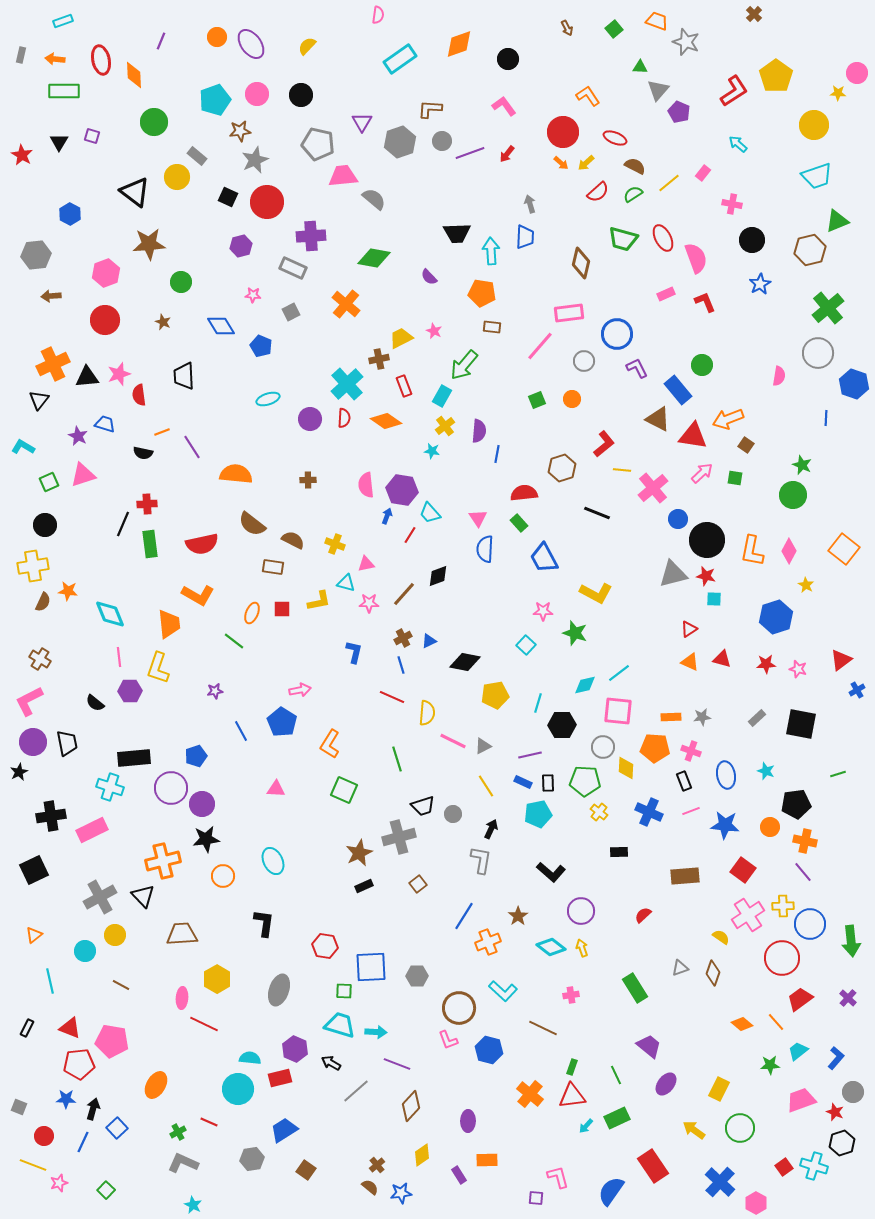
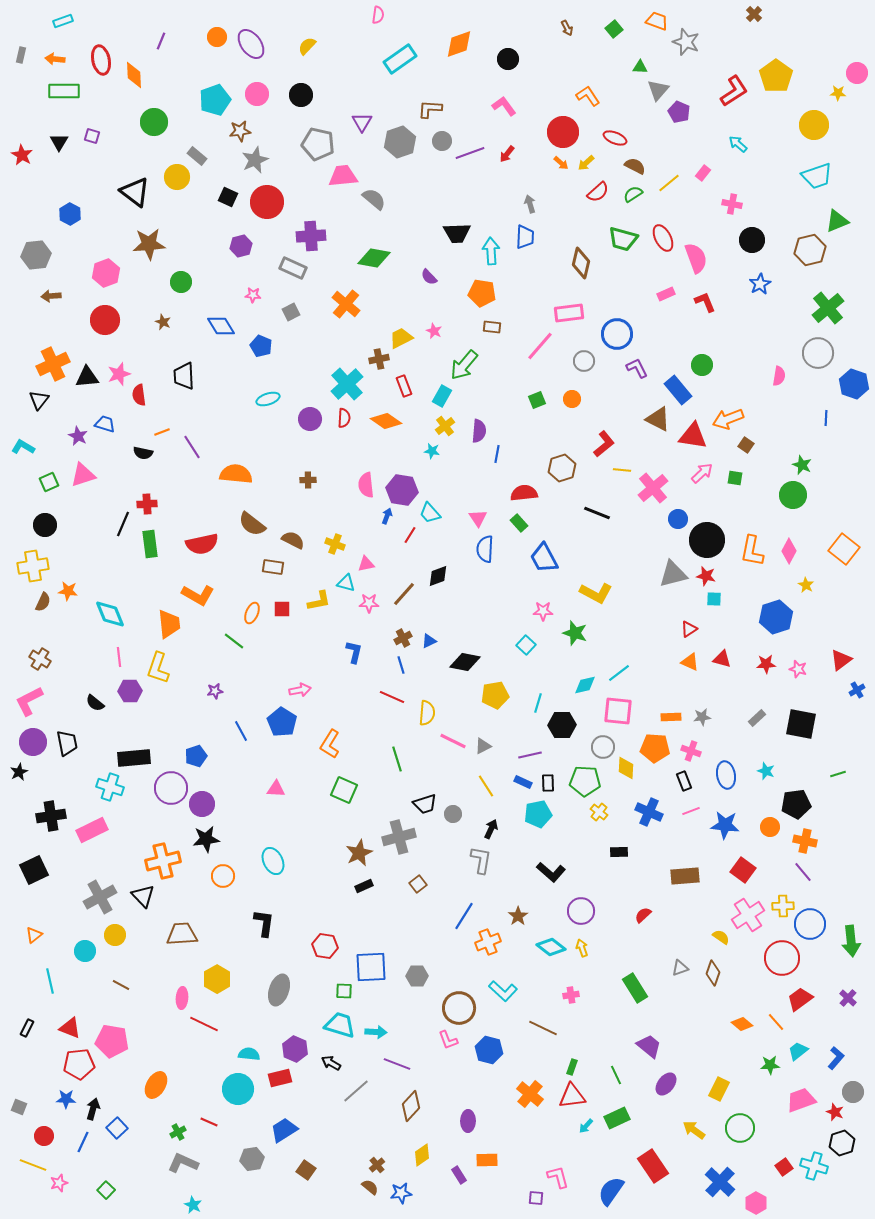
black trapezoid at (423, 806): moved 2 px right, 2 px up
cyan semicircle at (250, 1058): moved 1 px left, 4 px up
